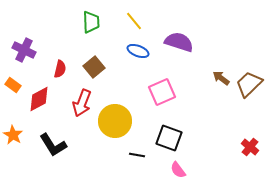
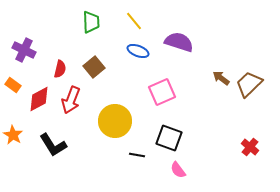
red arrow: moved 11 px left, 3 px up
